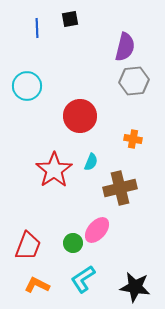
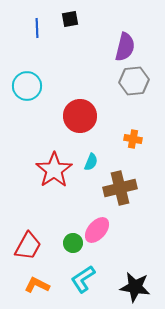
red trapezoid: rotated 8 degrees clockwise
